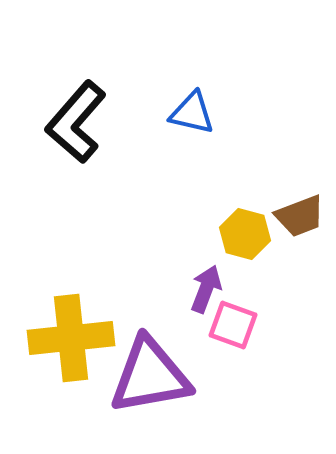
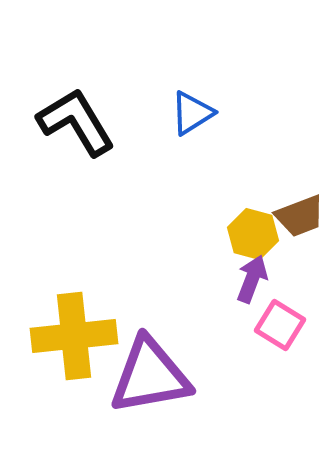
blue triangle: rotated 45 degrees counterclockwise
black L-shape: rotated 108 degrees clockwise
yellow hexagon: moved 8 px right
purple arrow: moved 46 px right, 10 px up
pink square: moved 47 px right; rotated 12 degrees clockwise
yellow cross: moved 3 px right, 2 px up
